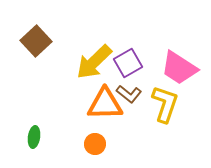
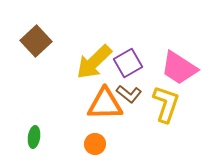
yellow L-shape: moved 1 px right
